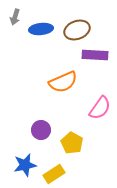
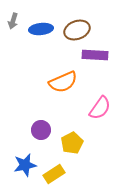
gray arrow: moved 2 px left, 4 px down
yellow pentagon: rotated 15 degrees clockwise
